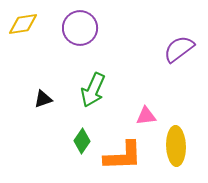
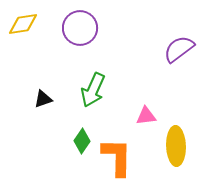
orange L-shape: moved 6 px left, 1 px down; rotated 87 degrees counterclockwise
